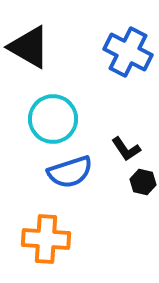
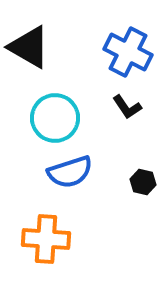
cyan circle: moved 2 px right, 1 px up
black L-shape: moved 1 px right, 42 px up
